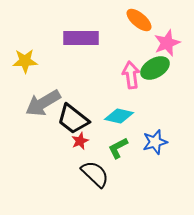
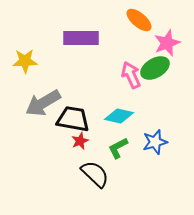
pink arrow: rotated 16 degrees counterclockwise
black trapezoid: rotated 152 degrees clockwise
